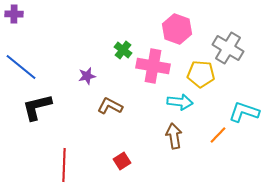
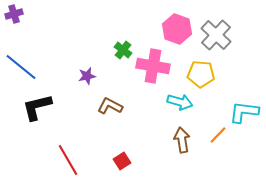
purple cross: rotated 18 degrees counterclockwise
gray cross: moved 12 px left, 13 px up; rotated 12 degrees clockwise
cyan arrow: rotated 10 degrees clockwise
cyan L-shape: rotated 12 degrees counterclockwise
brown arrow: moved 8 px right, 4 px down
red line: moved 4 px right, 5 px up; rotated 32 degrees counterclockwise
